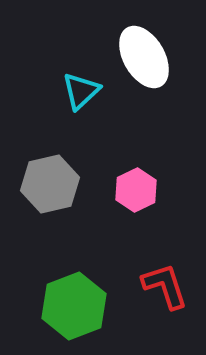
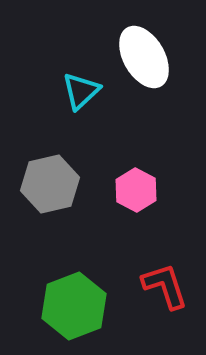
pink hexagon: rotated 6 degrees counterclockwise
